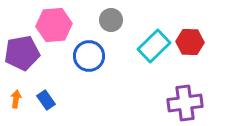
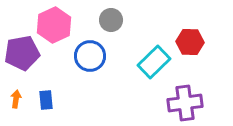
pink hexagon: rotated 20 degrees counterclockwise
cyan rectangle: moved 16 px down
blue circle: moved 1 px right
blue rectangle: rotated 30 degrees clockwise
